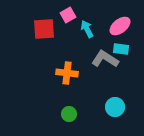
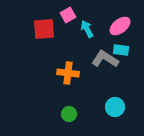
cyan rectangle: moved 1 px down
orange cross: moved 1 px right
